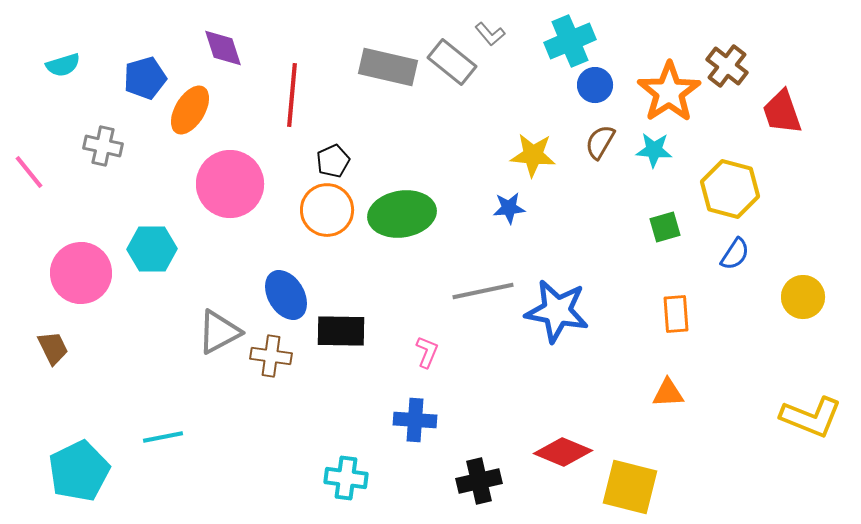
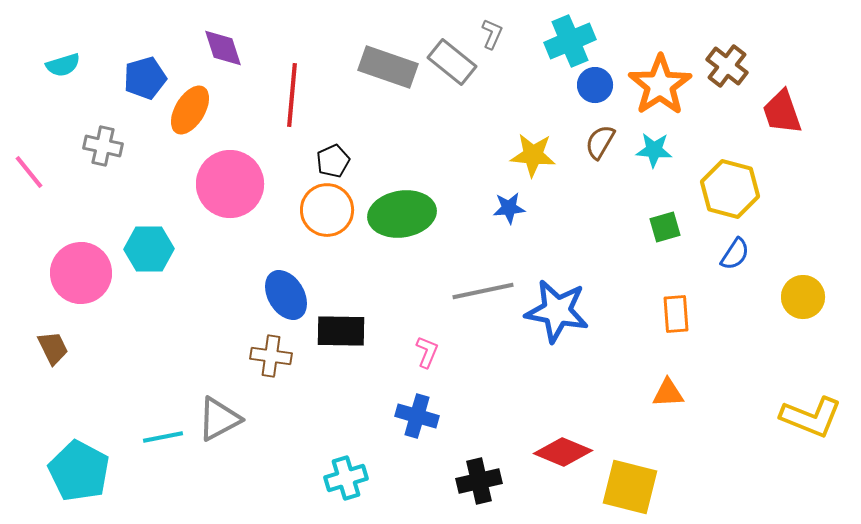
gray L-shape at (490, 34): moved 2 px right; rotated 116 degrees counterclockwise
gray rectangle at (388, 67): rotated 6 degrees clockwise
orange star at (669, 92): moved 9 px left, 7 px up
cyan hexagon at (152, 249): moved 3 px left
gray triangle at (219, 332): moved 87 px down
blue cross at (415, 420): moved 2 px right, 4 px up; rotated 12 degrees clockwise
cyan pentagon at (79, 471): rotated 18 degrees counterclockwise
cyan cross at (346, 478): rotated 24 degrees counterclockwise
